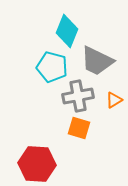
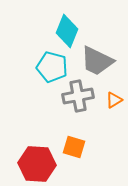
orange square: moved 5 px left, 19 px down
